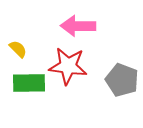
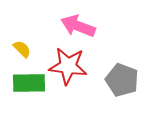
pink arrow: rotated 20 degrees clockwise
yellow semicircle: moved 4 px right
